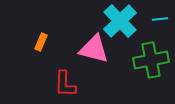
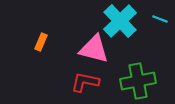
cyan line: rotated 28 degrees clockwise
green cross: moved 13 px left, 21 px down
red L-shape: moved 20 px right, 2 px up; rotated 100 degrees clockwise
